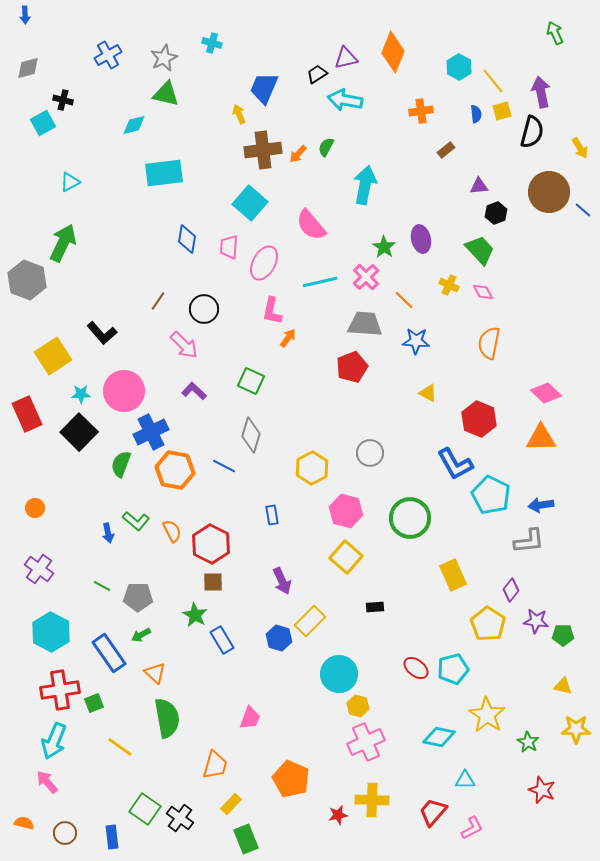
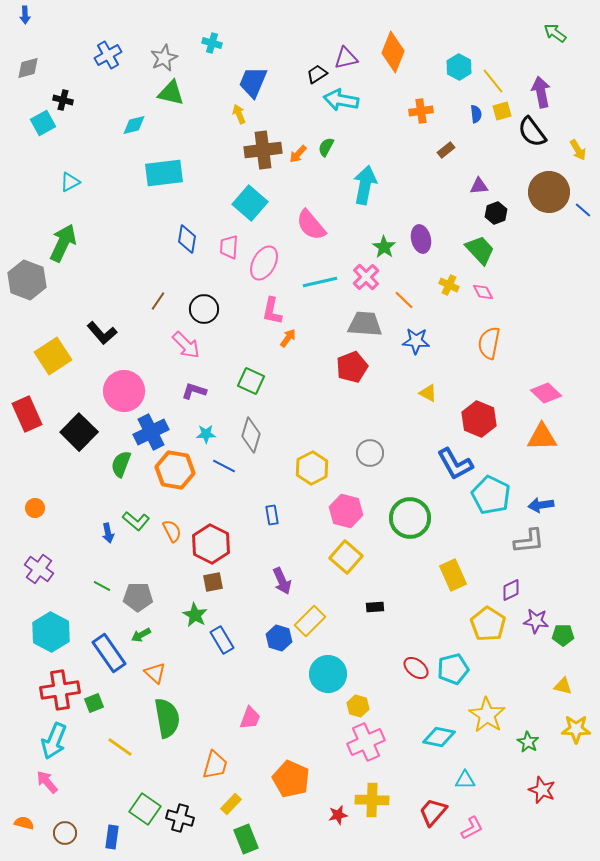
green arrow at (555, 33): rotated 30 degrees counterclockwise
blue trapezoid at (264, 88): moved 11 px left, 6 px up
green triangle at (166, 94): moved 5 px right, 1 px up
cyan arrow at (345, 100): moved 4 px left
black semicircle at (532, 132): rotated 128 degrees clockwise
yellow arrow at (580, 148): moved 2 px left, 2 px down
pink arrow at (184, 345): moved 2 px right
purple L-shape at (194, 391): rotated 25 degrees counterclockwise
cyan star at (81, 394): moved 125 px right, 40 px down
orange triangle at (541, 438): moved 1 px right, 1 px up
brown square at (213, 582): rotated 10 degrees counterclockwise
purple diamond at (511, 590): rotated 25 degrees clockwise
cyan circle at (339, 674): moved 11 px left
black cross at (180, 818): rotated 20 degrees counterclockwise
blue rectangle at (112, 837): rotated 15 degrees clockwise
